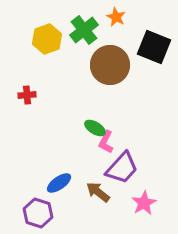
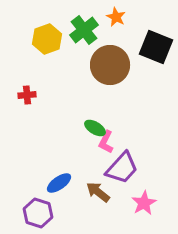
black square: moved 2 px right
